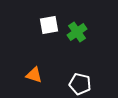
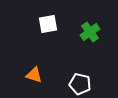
white square: moved 1 px left, 1 px up
green cross: moved 13 px right
